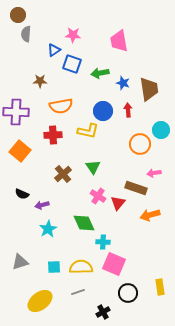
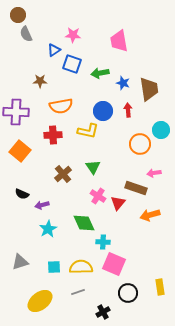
gray semicircle: rotated 28 degrees counterclockwise
